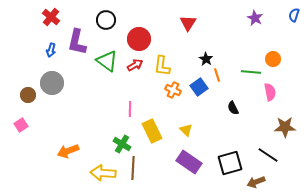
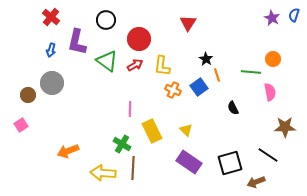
purple star: moved 17 px right
